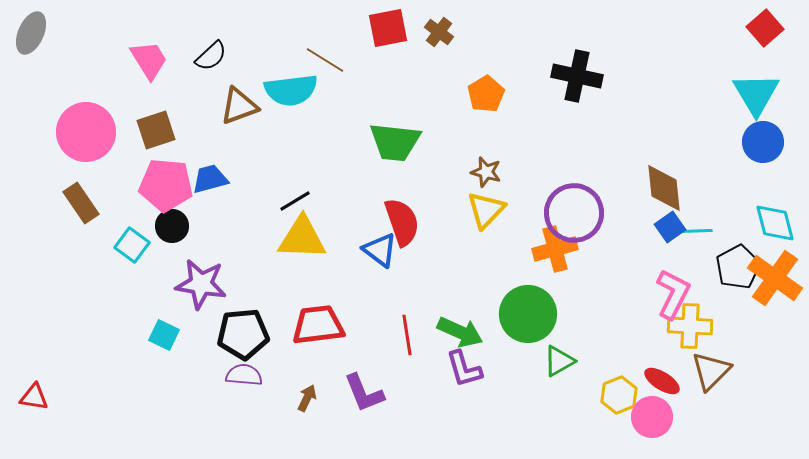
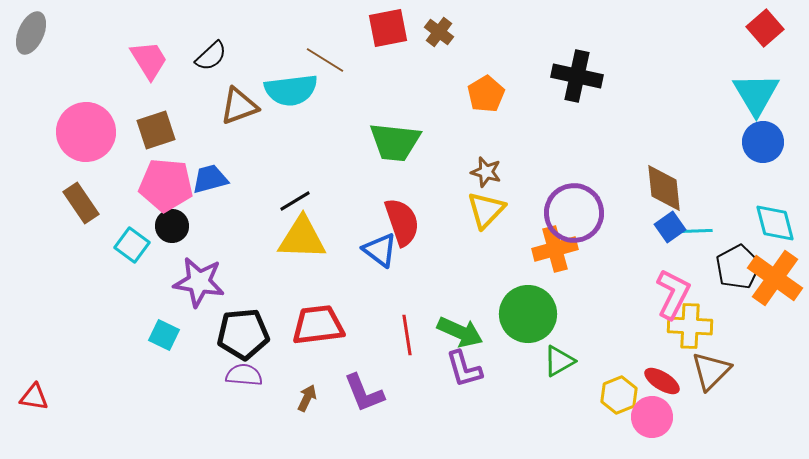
purple star at (201, 284): moved 2 px left, 2 px up
